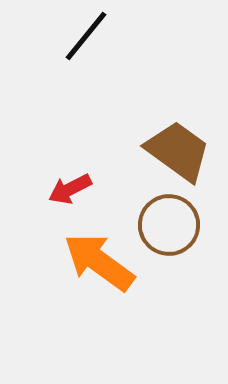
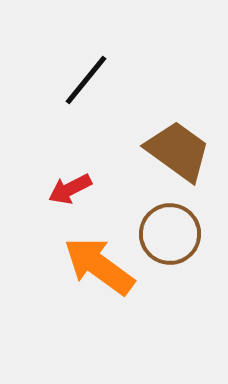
black line: moved 44 px down
brown circle: moved 1 px right, 9 px down
orange arrow: moved 4 px down
